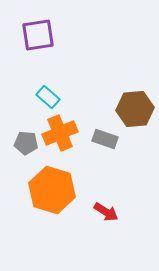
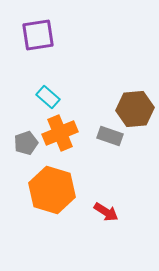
gray rectangle: moved 5 px right, 3 px up
gray pentagon: rotated 25 degrees counterclockwise
